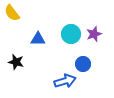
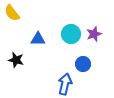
black star: moved 2 px up
blue arrow: moved 3 px down; rotated 60 degrees counterclockwise
